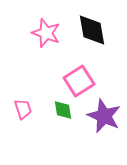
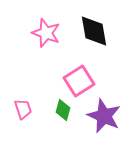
black diamond: moved 2 px right, 1 px down
green diamond: rotated 25 degrees clockwise
